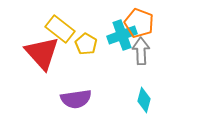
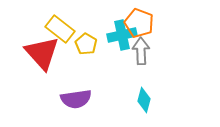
cyan cross: rotated 8 degrees clockwise
